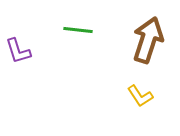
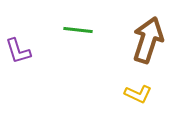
yellow L-shape: moved 2 px left, 2 px up; rotated 32 degrees counterclockwise
